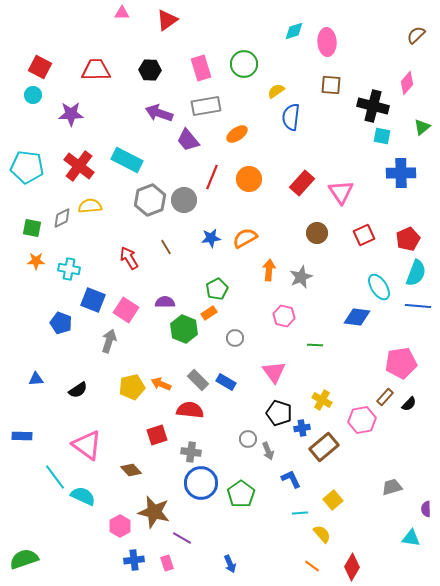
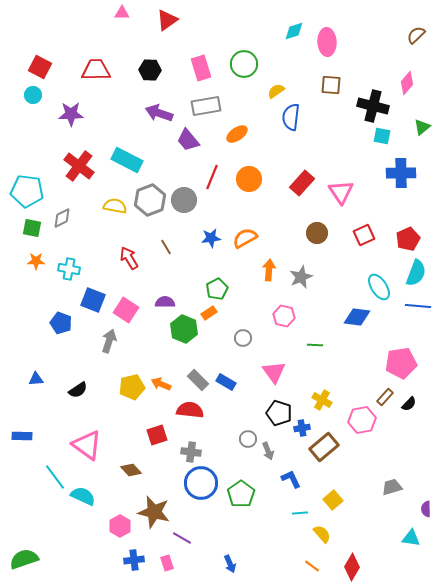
cyan pentagon at (27, 167): moved 24 px down
yellow semicircle at (90, 206): moved 25 px right; rotated 15 degrees clockwise
gray circle at (235, 338): moved 8 px right
